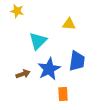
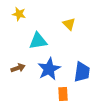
yellow star: moved 2 px right, 3 px down
yellow triangle: rotated 40 degrees clockwise
cyan triangle: rotated 36 degrees clockwise
blue trapezoid: moved 5 px right, 11 px down
brown arrow: moved 5 px left, 6 px up
